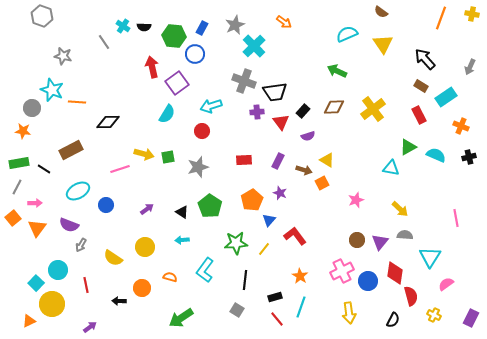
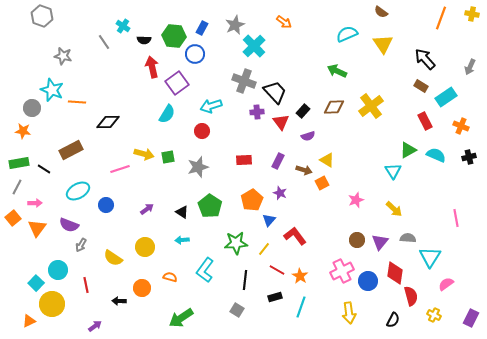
black semicircle at (144, 27): moved 13 px down
black trapezoid at (275, 92): rotated 125 degrees counterclockwise
yellow cross at (373, 109): moved 2 px left, 3 px up
red rectangle at (419, 115): moved 6 px right, 6 px down
green triangle at (408, 147): moved 3 px down
cyan triangle at (391, 168): moved 2 px right, 3 px down; rotated 48 degrees clockwise
yellow arrow at (400, 209): moved 6 px left
gray semicircle at (405, 235): moved 3 px right, 3 px down
red line at (277, 319): moved 49 px up; rotated 21 degrees counterclockwise
purple arrow at (90, 327): moved 5 px right, 1 px up
